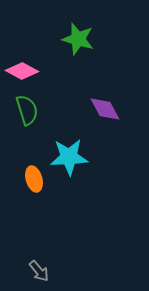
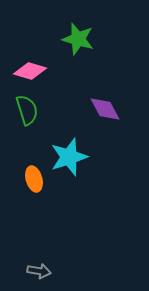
pink diamond: moved 8 px right; rotated 12 degrees counterclockwise
cyan star: rotated 15 degrees counterclockwise
gray arrow: rotated 40 degrees counterclockwise
